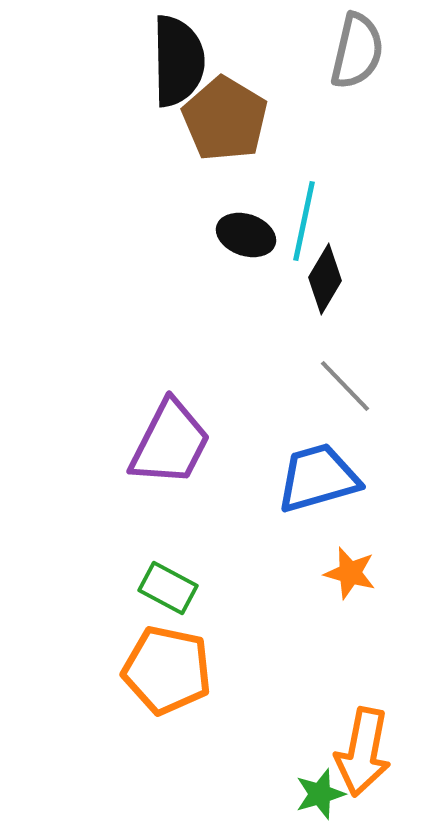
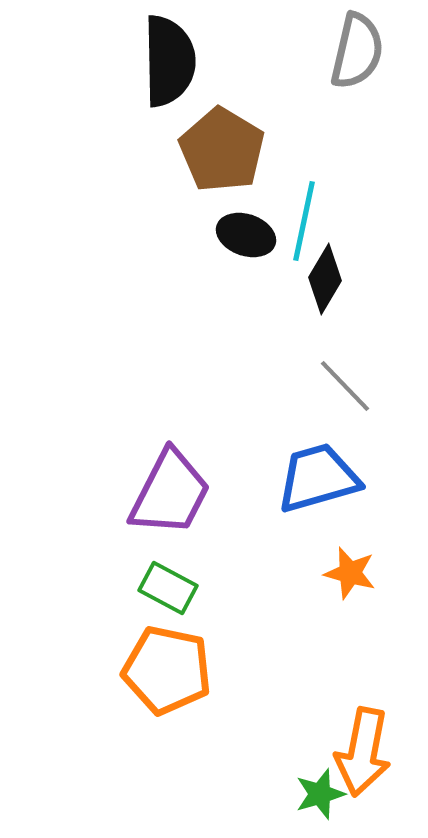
black semicircle: moved 9 px left
brown pentagon: moved 3 px left, 31 px down
purple trapezoid: moved 50 px down
